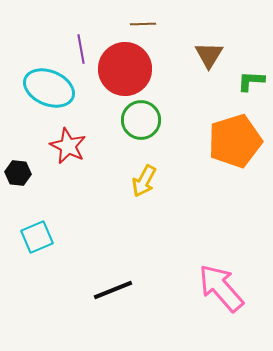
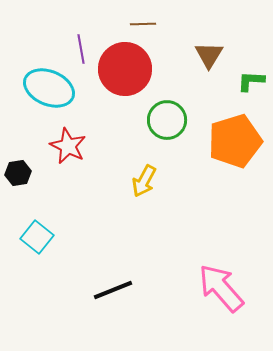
green circle: moved 26 px right
black hexagon: rotated 15 degrees counterclockwise
cyan square: rotated 28 degrees counterclockwise
